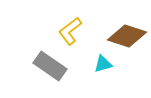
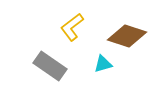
yellow L-shape: moved 2 px right, 4 px up
